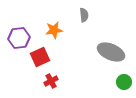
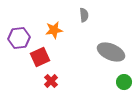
red cross: rotated 16 degrees counterclockwise
